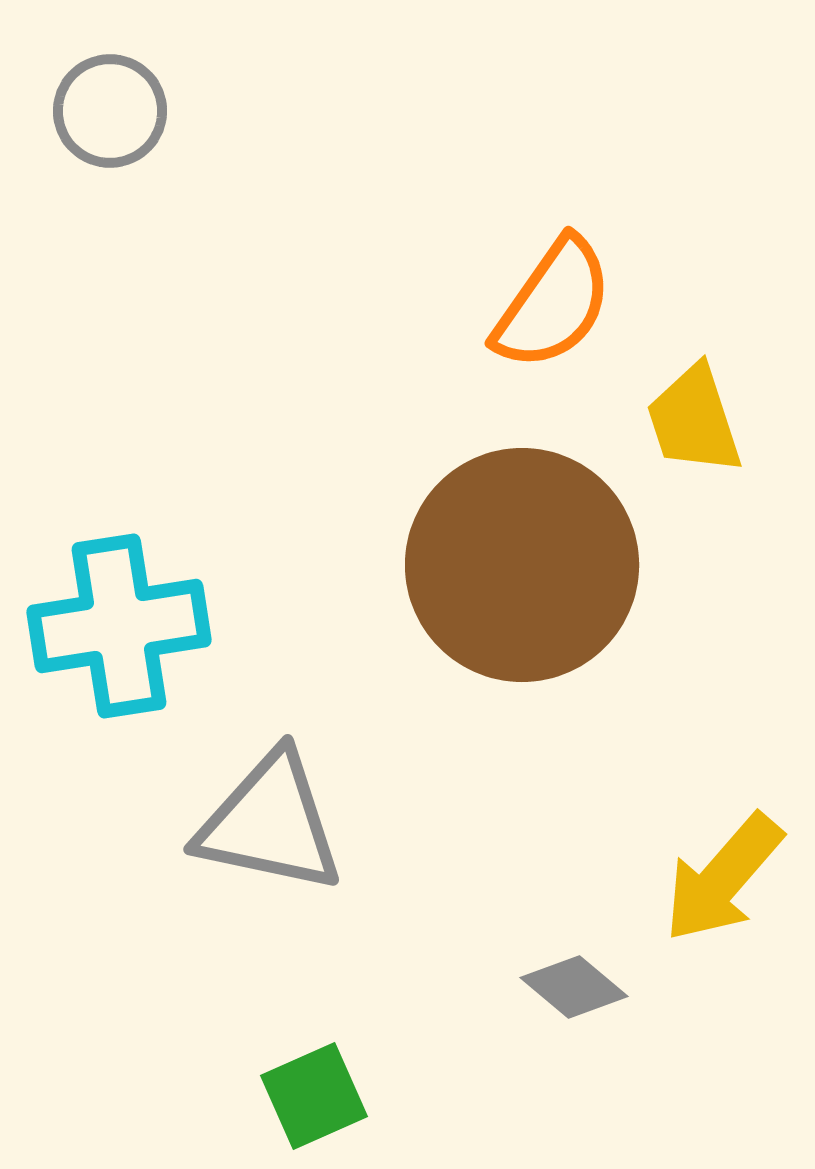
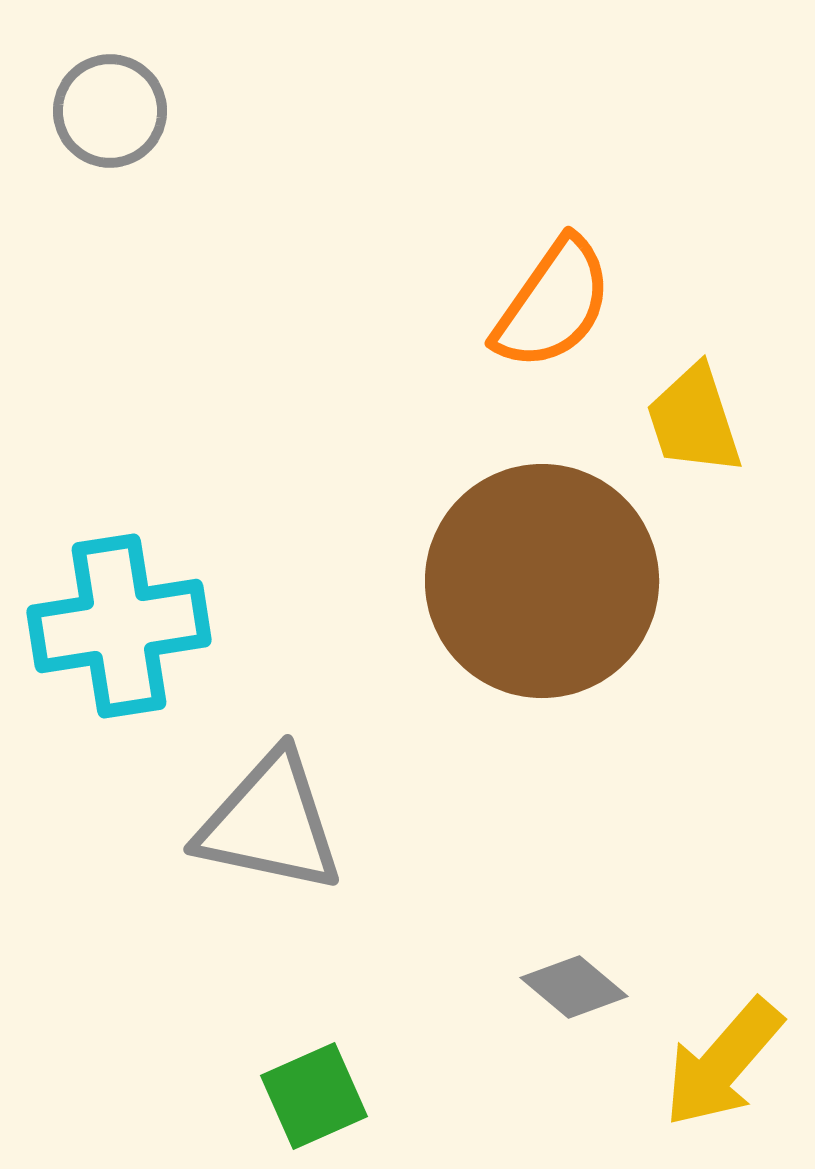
brown circle: moved 20 px right, 16 px down
yellow arrow: moved 185 px down
